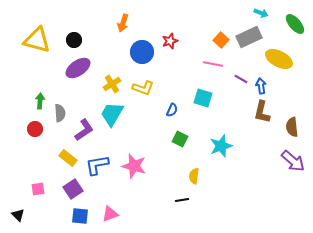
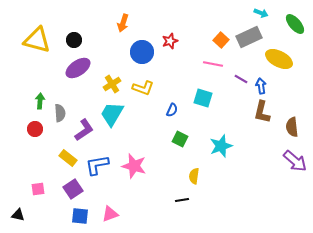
purple arrow: moved 2 px right
black triangle: rotated 32 degrees counterclockwise
